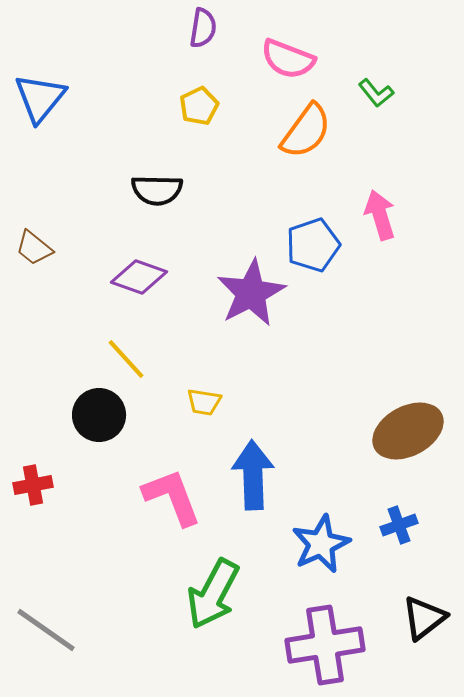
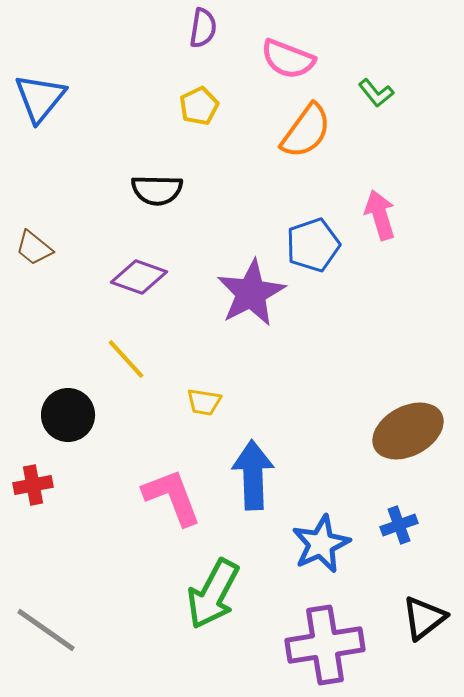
black circle: moved 31 px left
